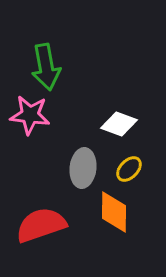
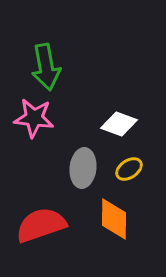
pink star: moved 4 px right, 3 px down
yellow ellipse: rotated 12 degrees clockwise
orange diamond: moved 7 px down
